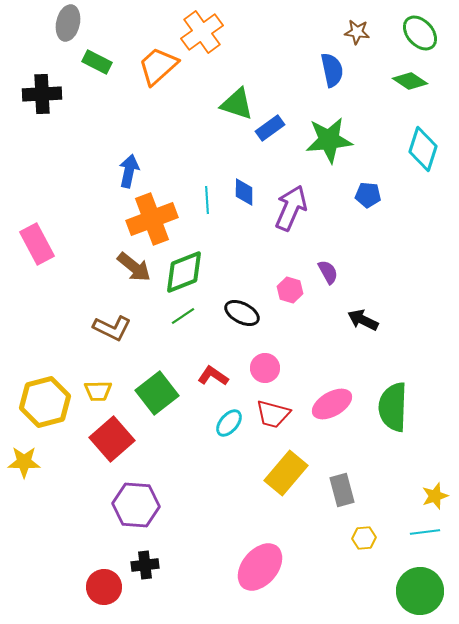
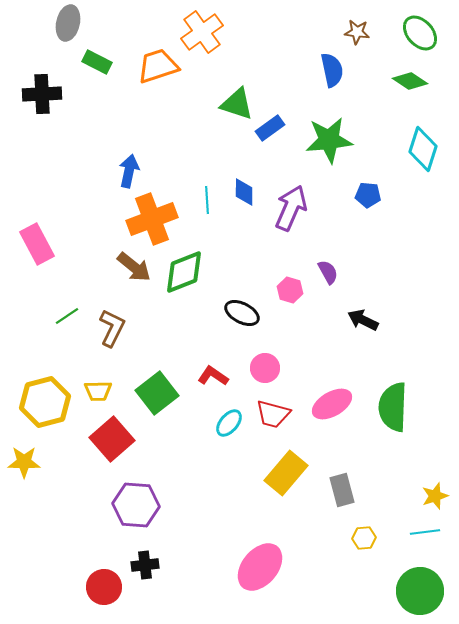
orange trapezoid at (158, 66): rotated 24 degrees clockwise
green line at (183, 316): moved 116 px left
brown L-shape at (112, 328): rotated 90 degrees counterclockwise
